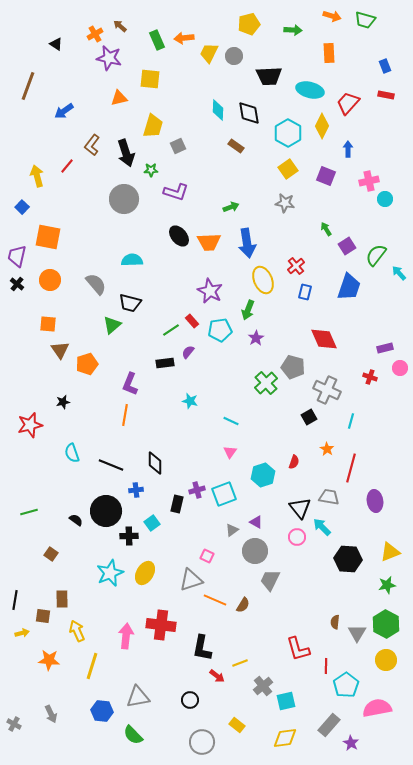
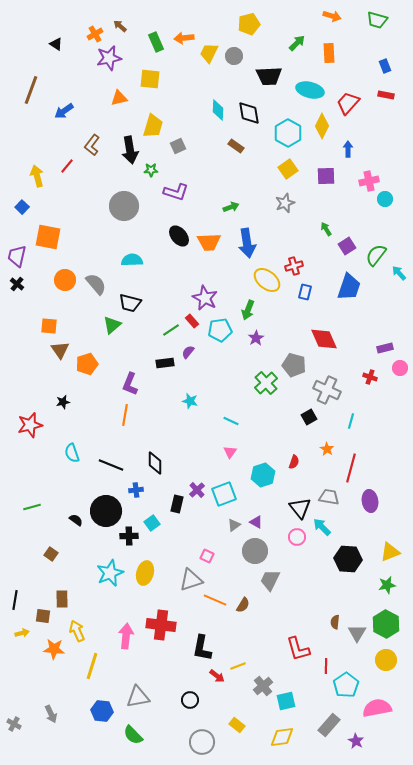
green trapezoid at (365, 20): moved 12 px right
green arrow at (293, 30): moved 4 px right, 13 px down; rotated 48 degrees counterclockwise
green rectangle at (157, 40): moved 1 px left, 2 px down
purple star at (109, 58): rotated 25 degrees counterclockwise
brown line at (28, 86): moved 3 px right, 4 px down
black arrow at (126, 153): moved 4 px right, 3 px up; rotated 8 degrees clockwise
purple square at (326, 176): rotated 24 degrees counterclockwise
gray circle at (124, 199): moved 7 px down
gray star at (285, 203): rotated 30 degrees counterclockwise
red cross at (296, 266): moved 2 px left; rotated 24 degrees clockwise
orange circle at (50, 280): moved 15 px right
yellow ellipse at (263, 280): moved 4 px right; rotated 28 degrees counterclockwise
purple star at (210, 291): moved 5 px left, 7 px down
orange square at (48, 324): moved 1 px right, 2 px down
gray pentagon at (293, 367): moved 1 px right, 2 px up
purple cross at (197, 490): rotated 28 degrees counterclockwise
purple ellipse at (375, 501): moved 5 px left
green line at (29, 512): moved 3 px right, 5 px up
gray triangle at (232, 530): moved 2 px right, 5 px up
yellow ellipse at (145, 573): rotated 15 degrees counterclockwise
orange star at (49, 660): moved 5 px right, 11 px up
yellow line at (240, 663): moved 2 px left, 3 px down
yellow diamond at (285, 738): moved 3 px left, 1 px up
purple star at (351, 743): moved 5 px right, 2 px up
